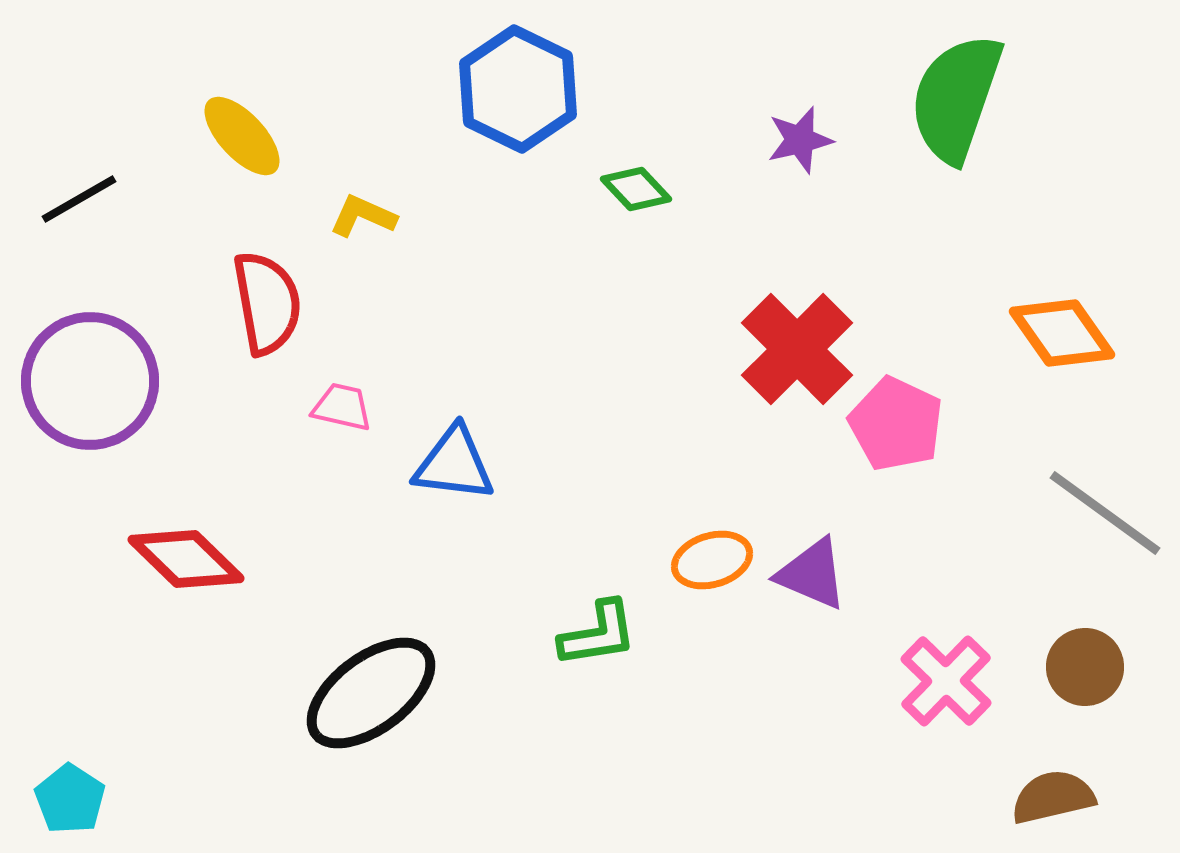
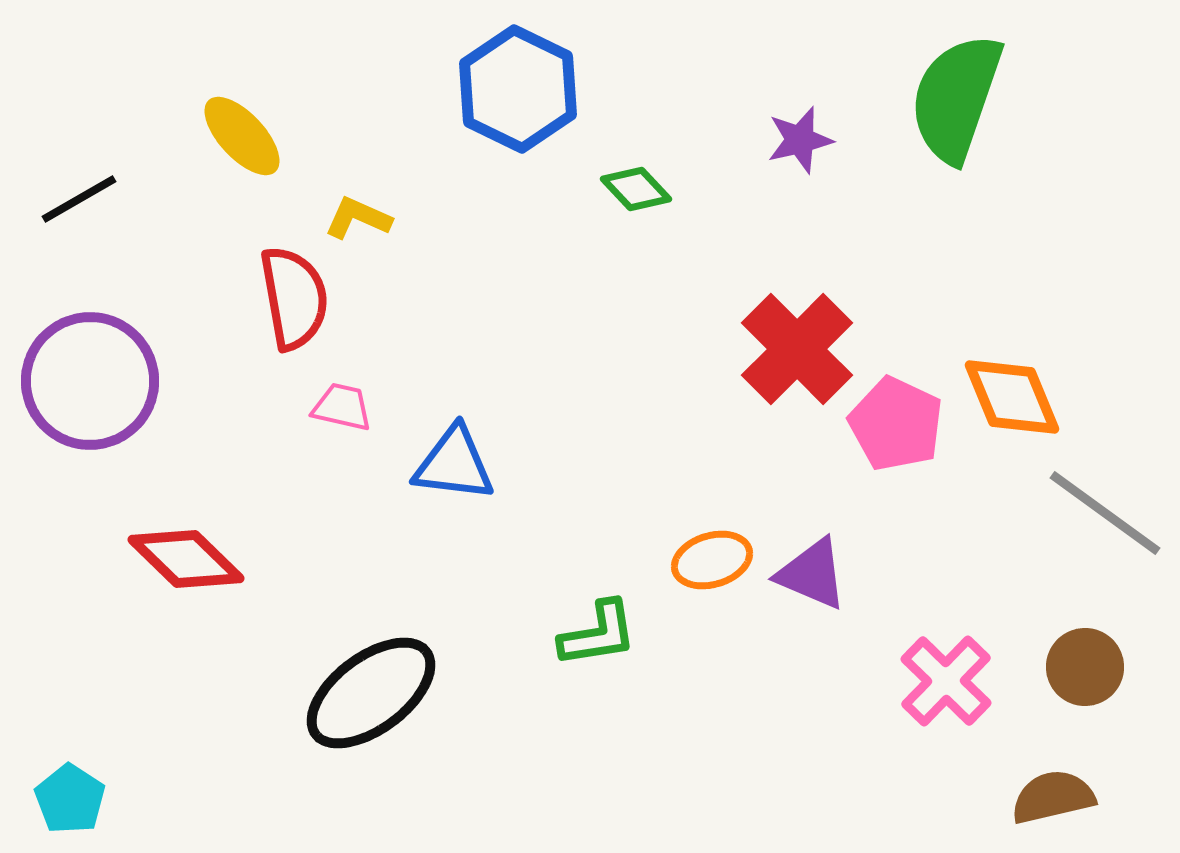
yellow L-shape: moved 5 px left, 2 px down
red semicircle: moved 27 px right, 5 px up
orange diamond: moved 50 px left, 64 px down; rotated 13 degrees clockwise
